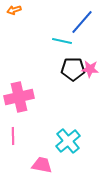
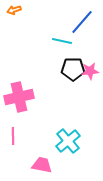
pink star: moved 2 px down; rotated 12 degrees counterclockwise
